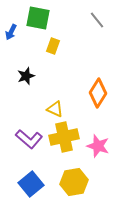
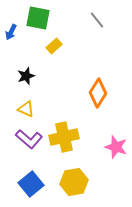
yellow rectangle: moved 1 px right; rotated 28 degrees clockwise
yellow triangle: moved 29 px left
pink star: moved 18 px right, 1 px down
